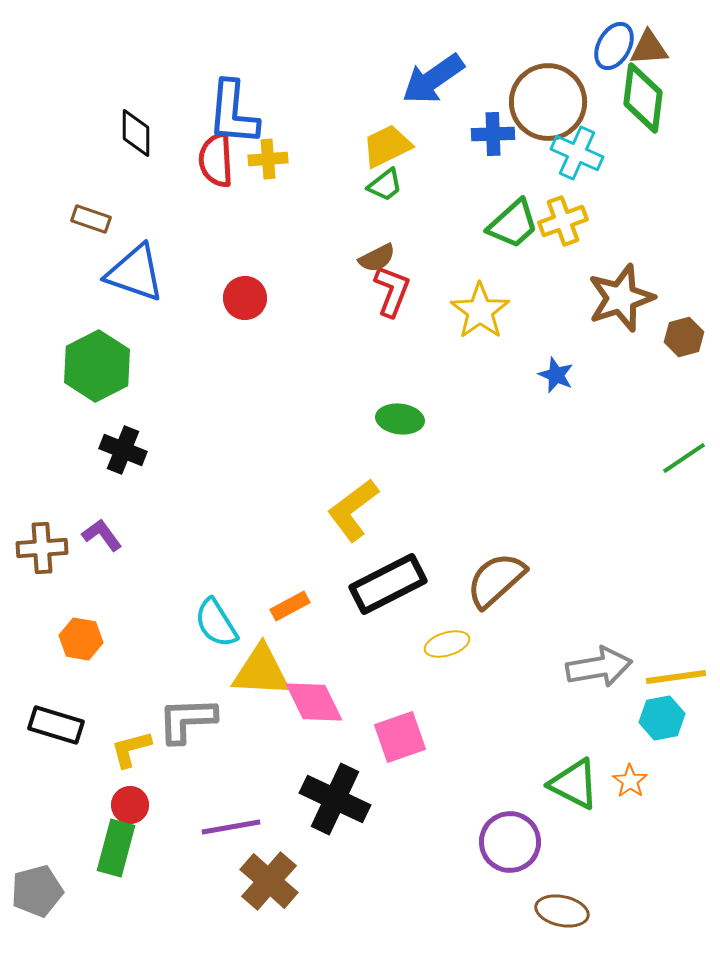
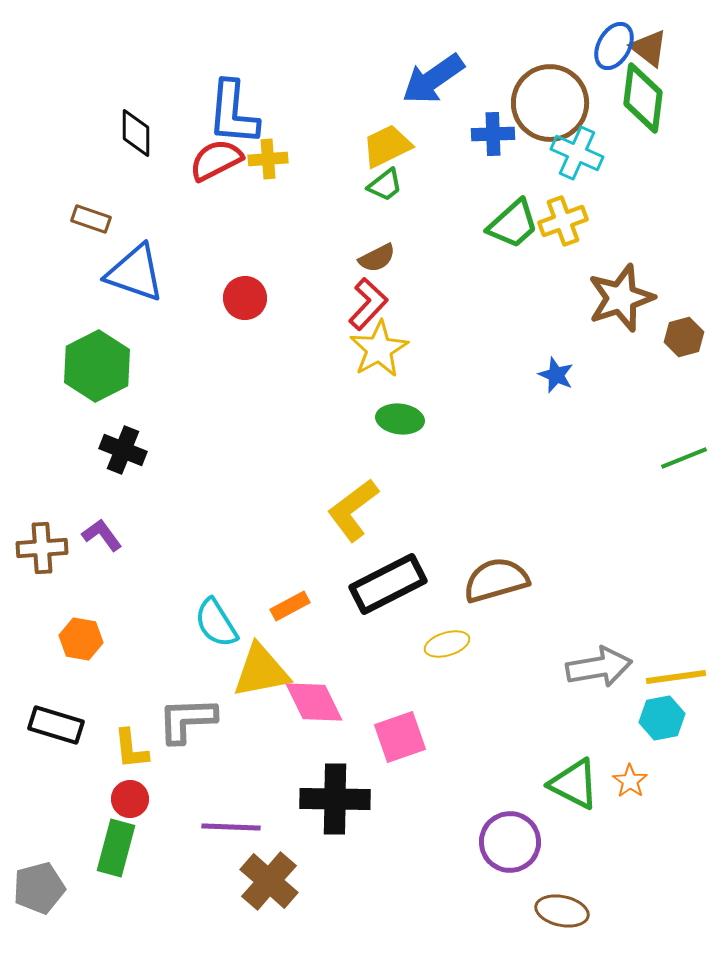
brown triangle at (649, 48): rotated 42 degrees clockwise
brown circle at (548, 102): moved 2 px right, 1 px down
red semicircle at (216, 160): rotated 66 degrees clockwise
red L-shape at (392, 291): moved 24 px left, 13 px down; rotated 22 degrees clockwise
yellow star at (480, 311): moved 101 px left, 38 px down; rotated 6 degrees clockwise
green line at (684, 458): rotated 12 degrees clockwise
brown semicircle at (496, 580): rotated 26 degrees clockwise
yellow triangle at (261, 671): rotated 14 degrees counterclockwise
yellow L-shape at (131, 749): rotated 81 degrees counterclockwise
black cross at (335, 799): rotated 24 degrees counterclockwise
red circle at (130, 805): moved 6 px up
purple line at (231, 827): rotated 12 degrees clockwise
gray pentagon at (37, 891): moved 2 px right, 3 px up
